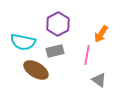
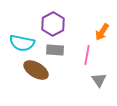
purple hexagon: moved 5 px left
orange arrow: moved 1 px right, 2 px up
cyan semicircle: moved 1 px left, 1 px down
gray rectangle: moved 1 px up; rotated 18 degrees clockwise
gray triangle: rotated 21 degrees clockwise
